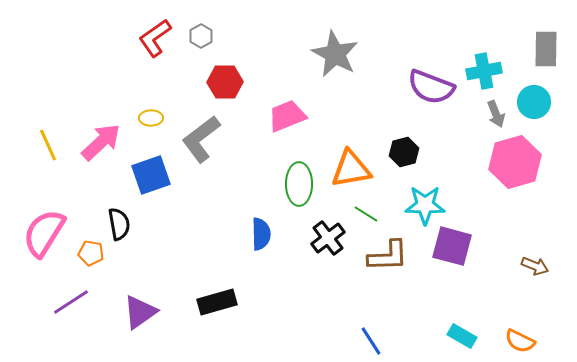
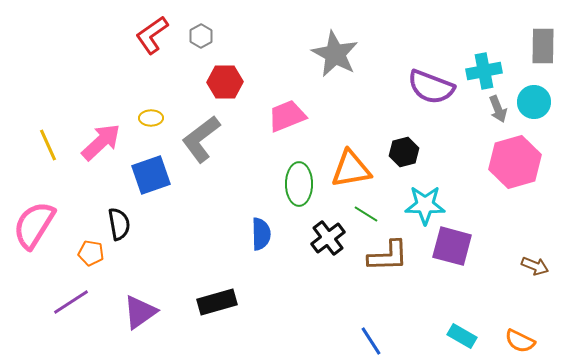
red L-shape: moved 3 px left, 3 px up
gray rectangle: moved 3 px left, 3 px up
gray arrow: moved 2 px right, 5 px up
pink semicircle: moved 10 px left, 8 px up
